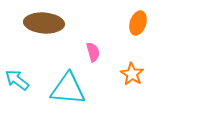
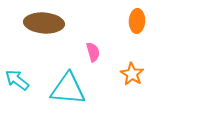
orange ellipse: moved 1 px left, 2 px up; rotated 15 degrees counterclockwise
